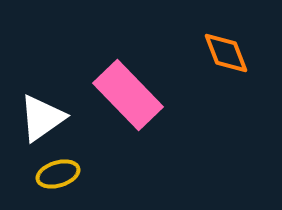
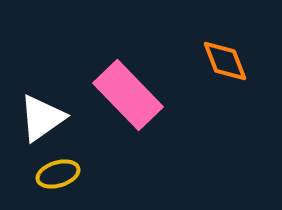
orange diamond: moved 1 px left, 8 px down
